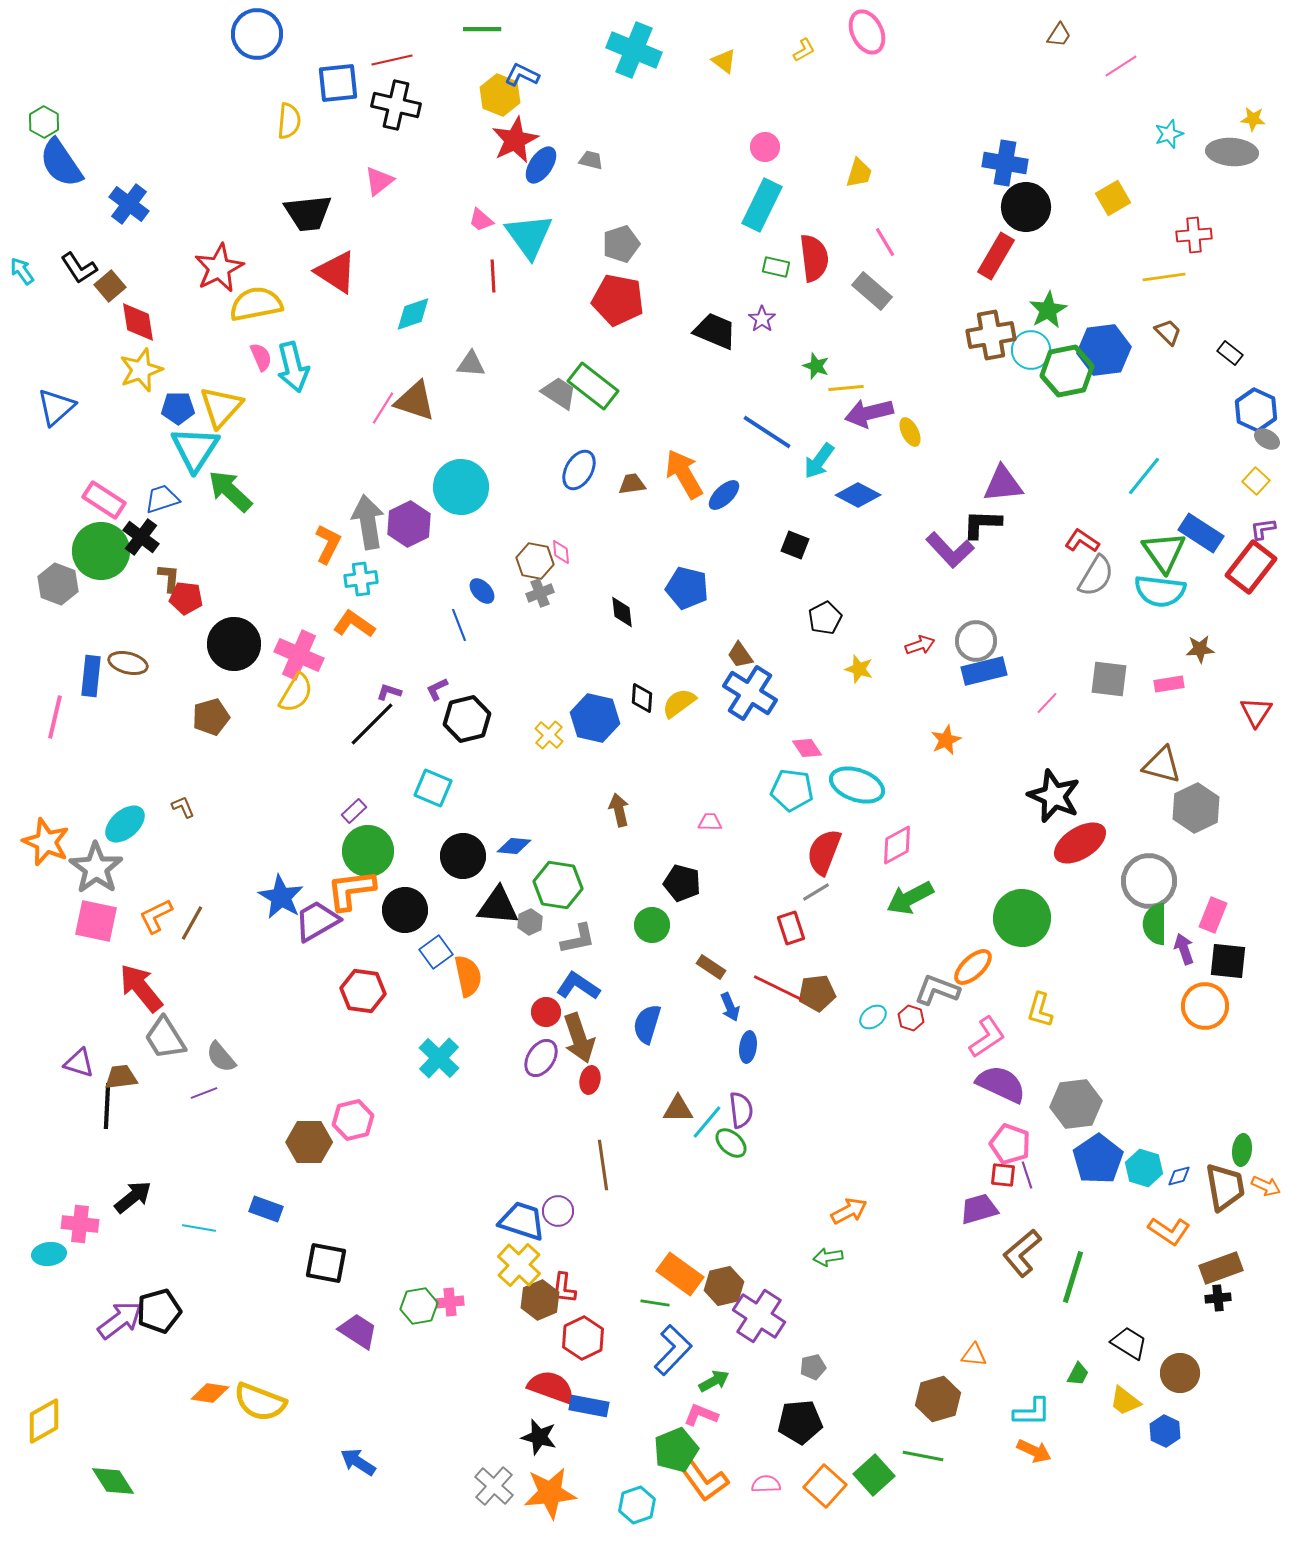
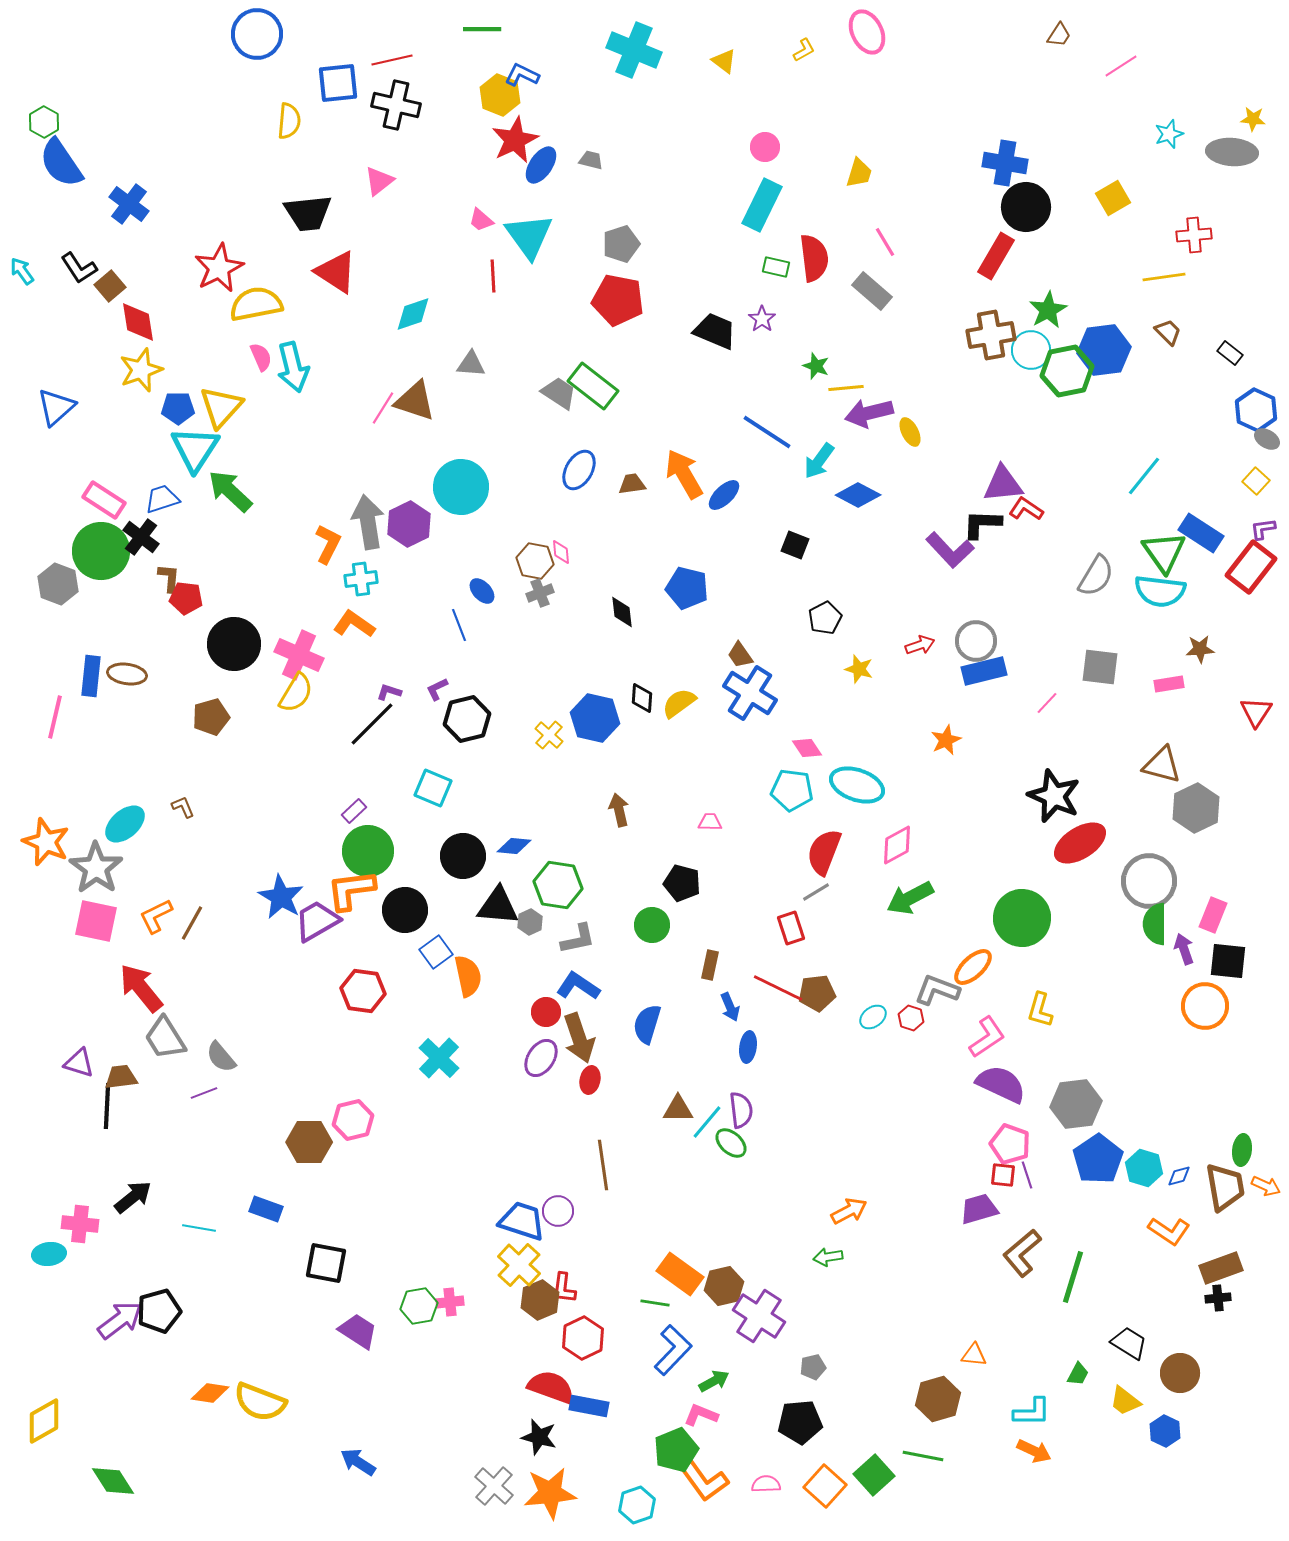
red L-shape at (1082, 541): moved 56 px left, 32 px up
brown ellipse at (128, 663): moved 1 px left, 11 px down; rotated 6 degrees counterclockwise
gray square at (1109, 679): moved 9 px left, 12 px up
brown rectangle at (711, 967): moved 1 px left, 2 px up; rotated 68 degrees clockwise
